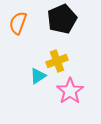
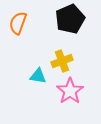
black pentagon: moved 8 px right
yellow cross: moved 5 px right
cyan triangle: rotated 42 degrees clockwise
